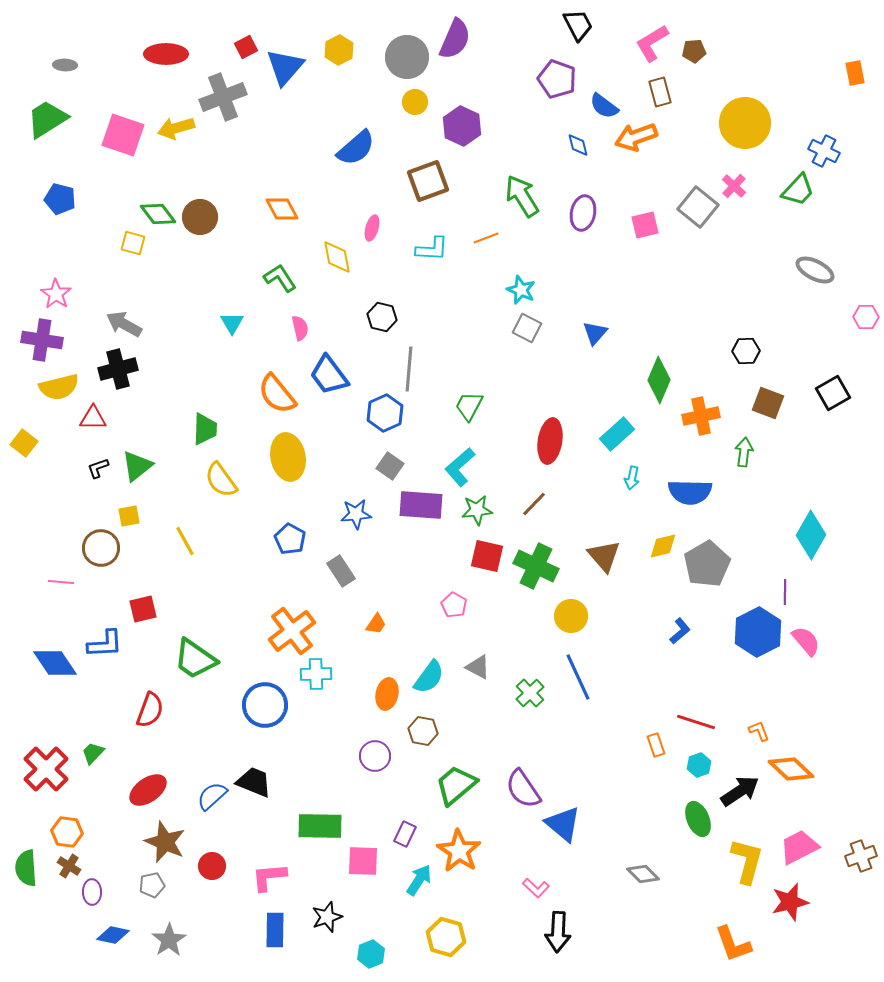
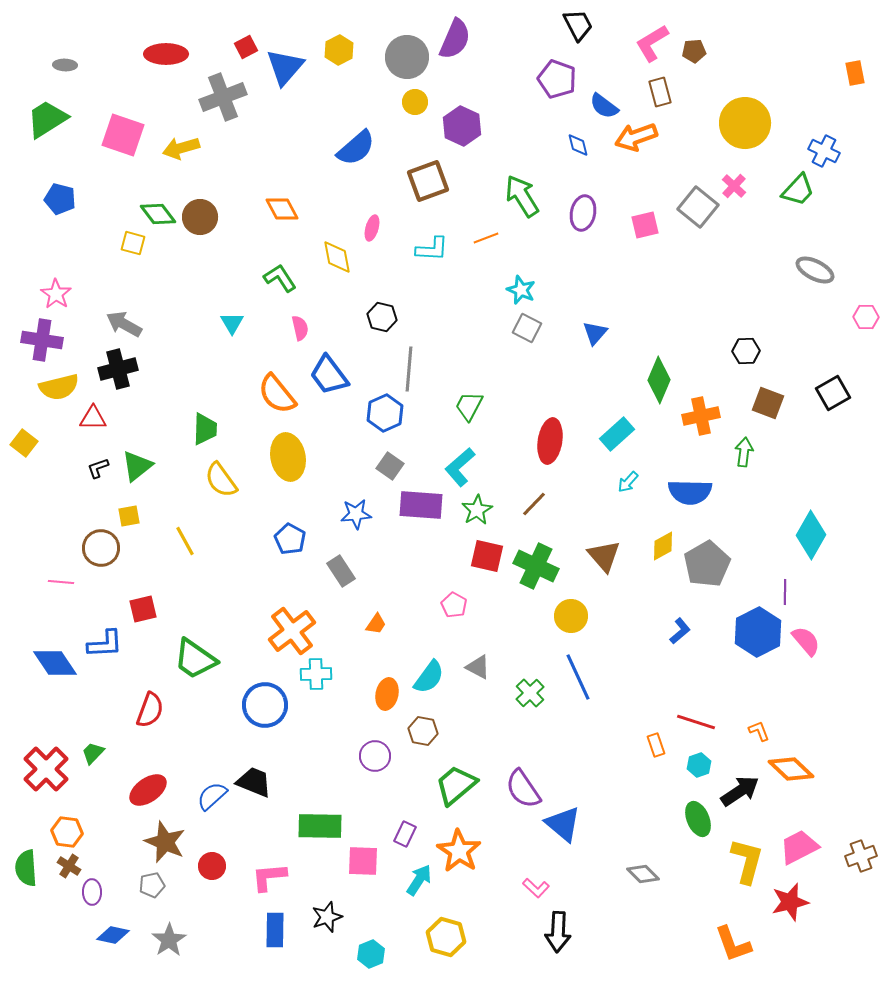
yellow arrow at (176, 128): moved 5 px right, 20 px down
cyan arrow at (632, 478): moved 4 px left, 4 px down; rotated 30 degrees clockwise
green star at (477, 510): rotated 24 degrees counterclockwise
yellow diamond at (663, 546): rotated 16 degrees counterclockwise
